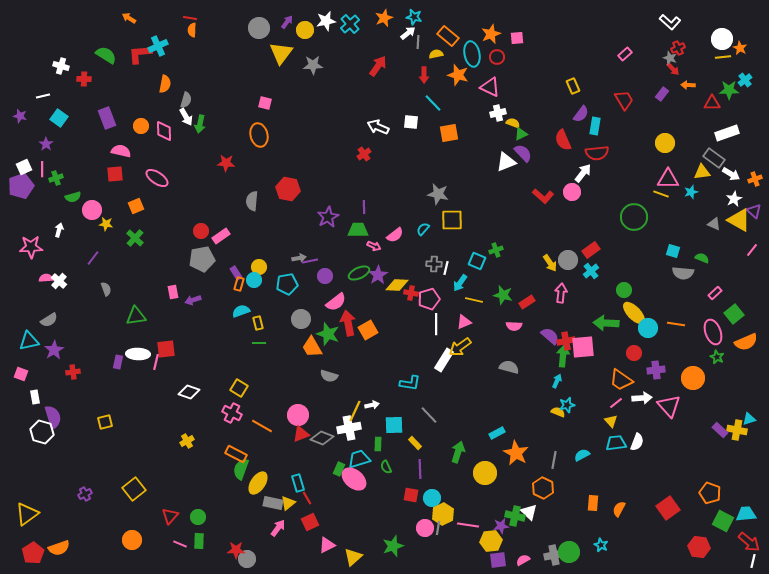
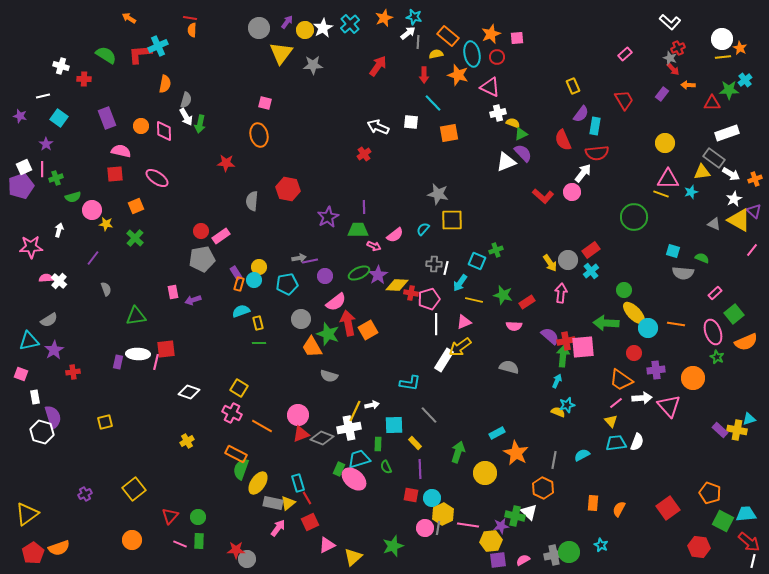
white star at (326, 21): moved 3 px left, 7 px down; rotated 18 degrees counterclockwise
